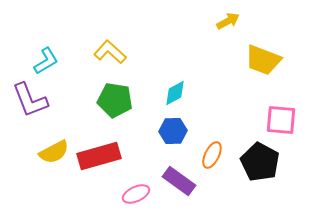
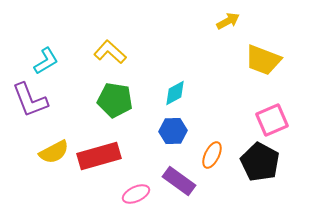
pink square: moved 9 px left; rotated 28 degrees counterclockwise
